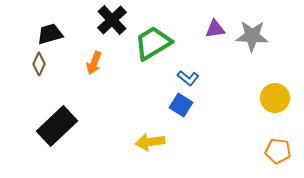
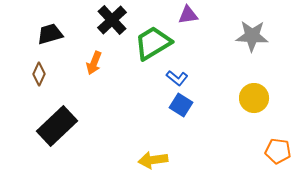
purple triangle: moved 27 px left, 14 px up
brown diamond: moved 10 px down
blue L-shape: moved 11 px left
yellow circle: moved 21 px left
yellow arrow: moved 3 px right, 18 px down
